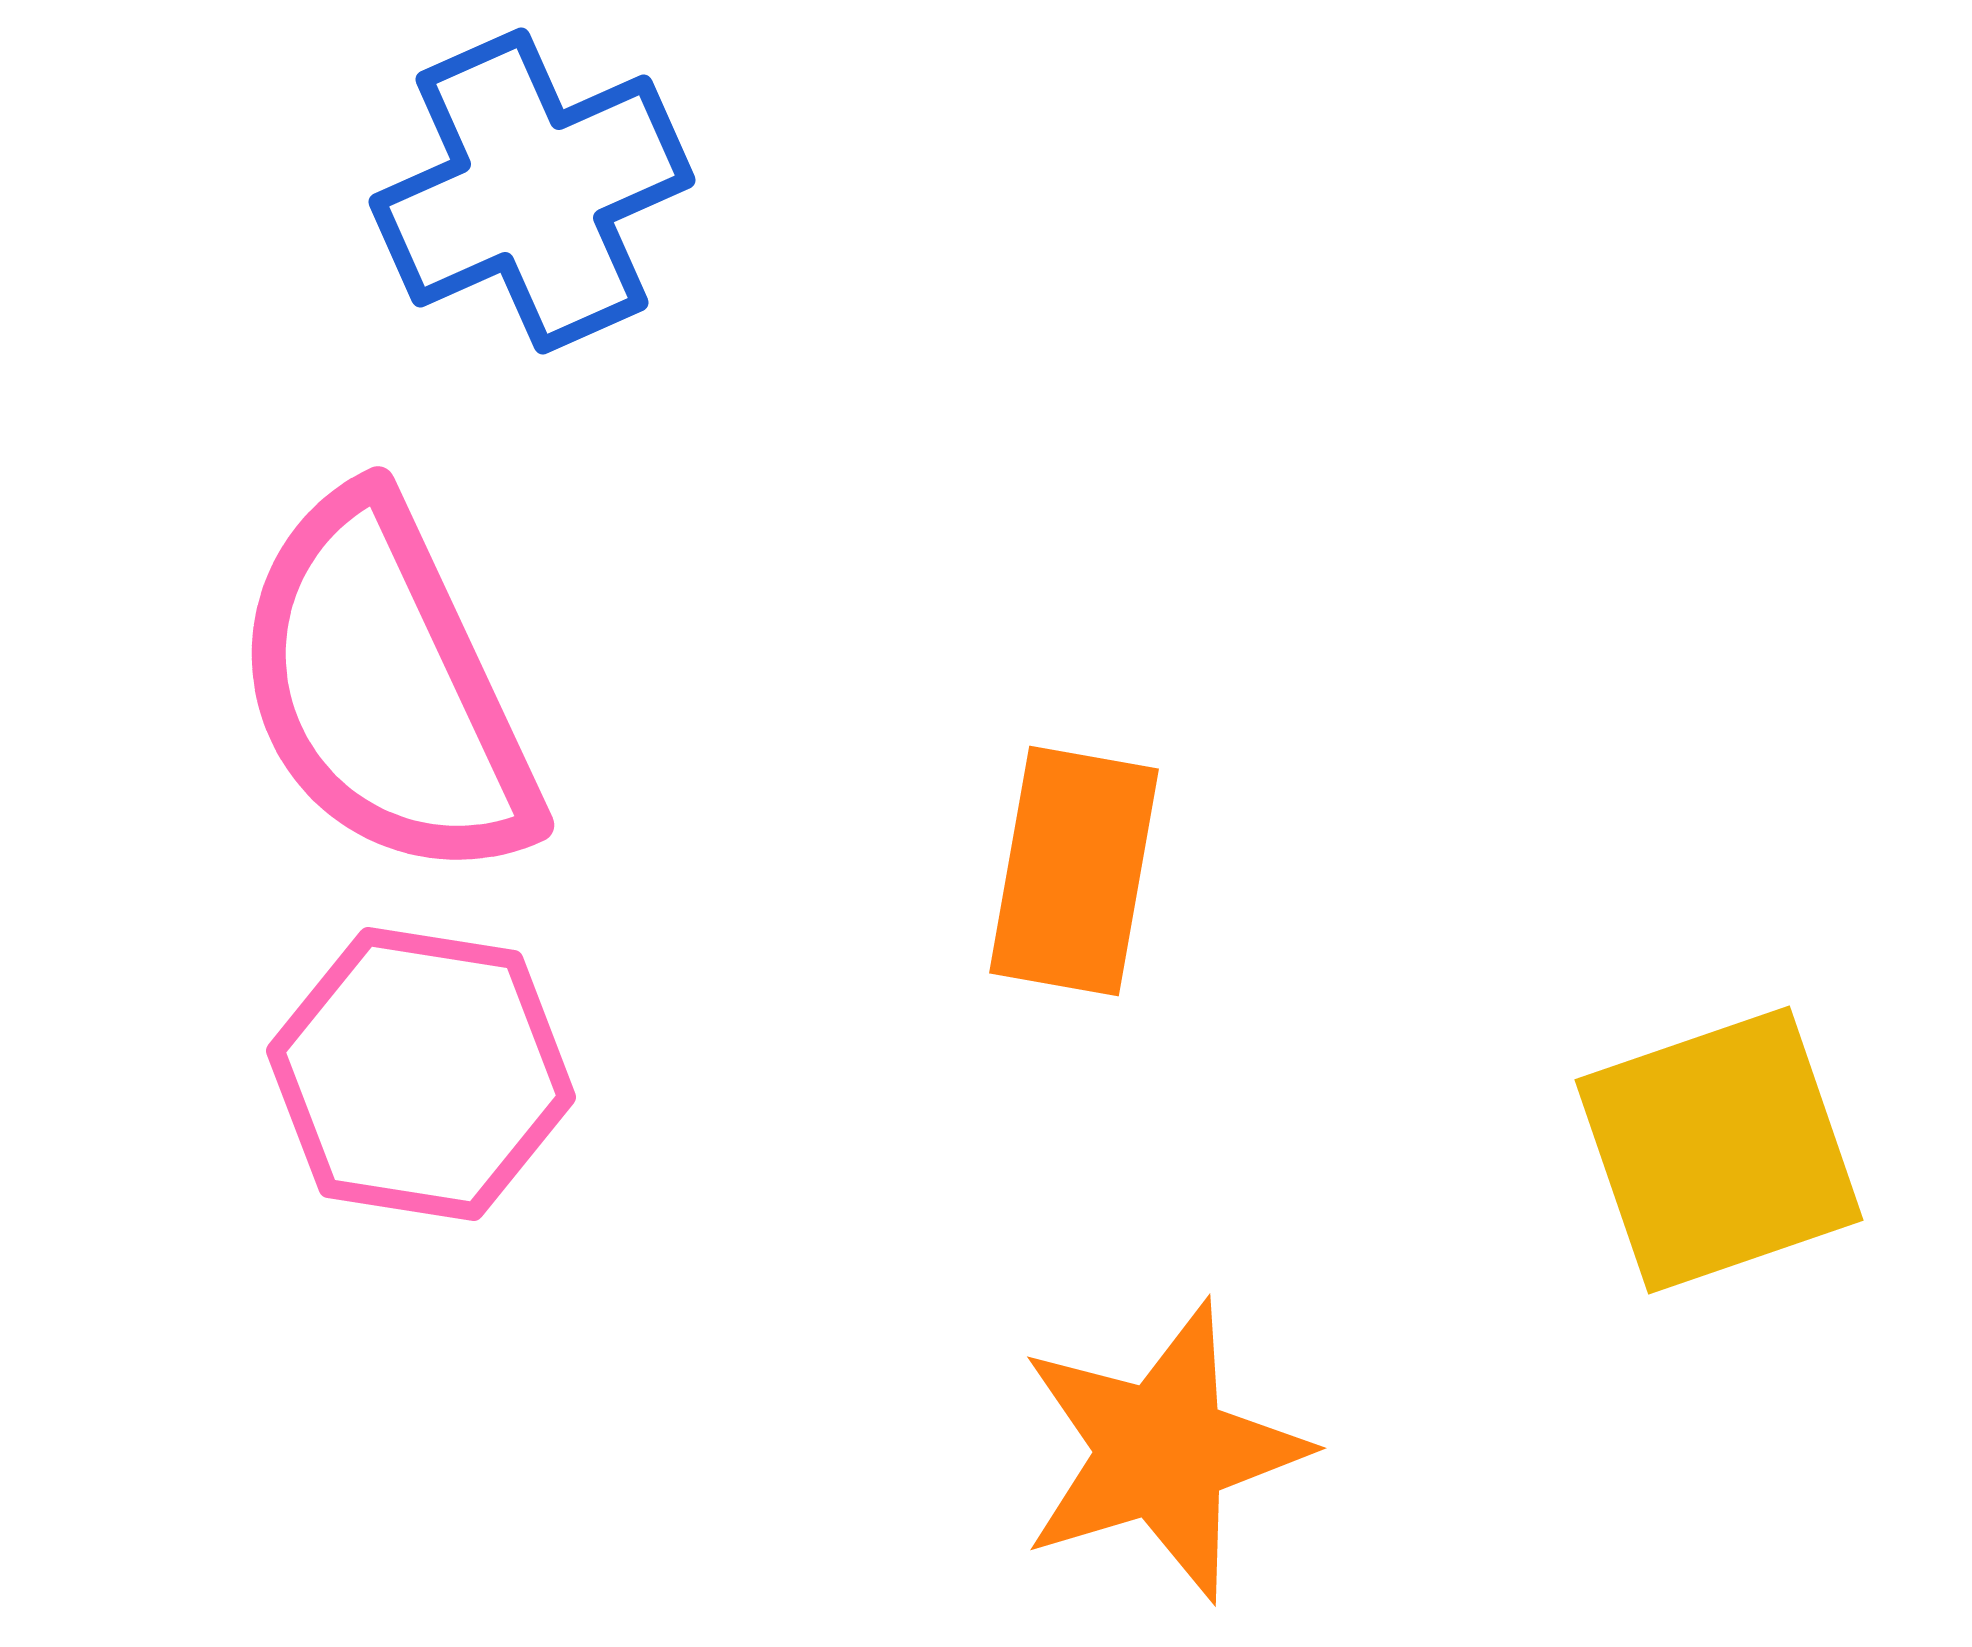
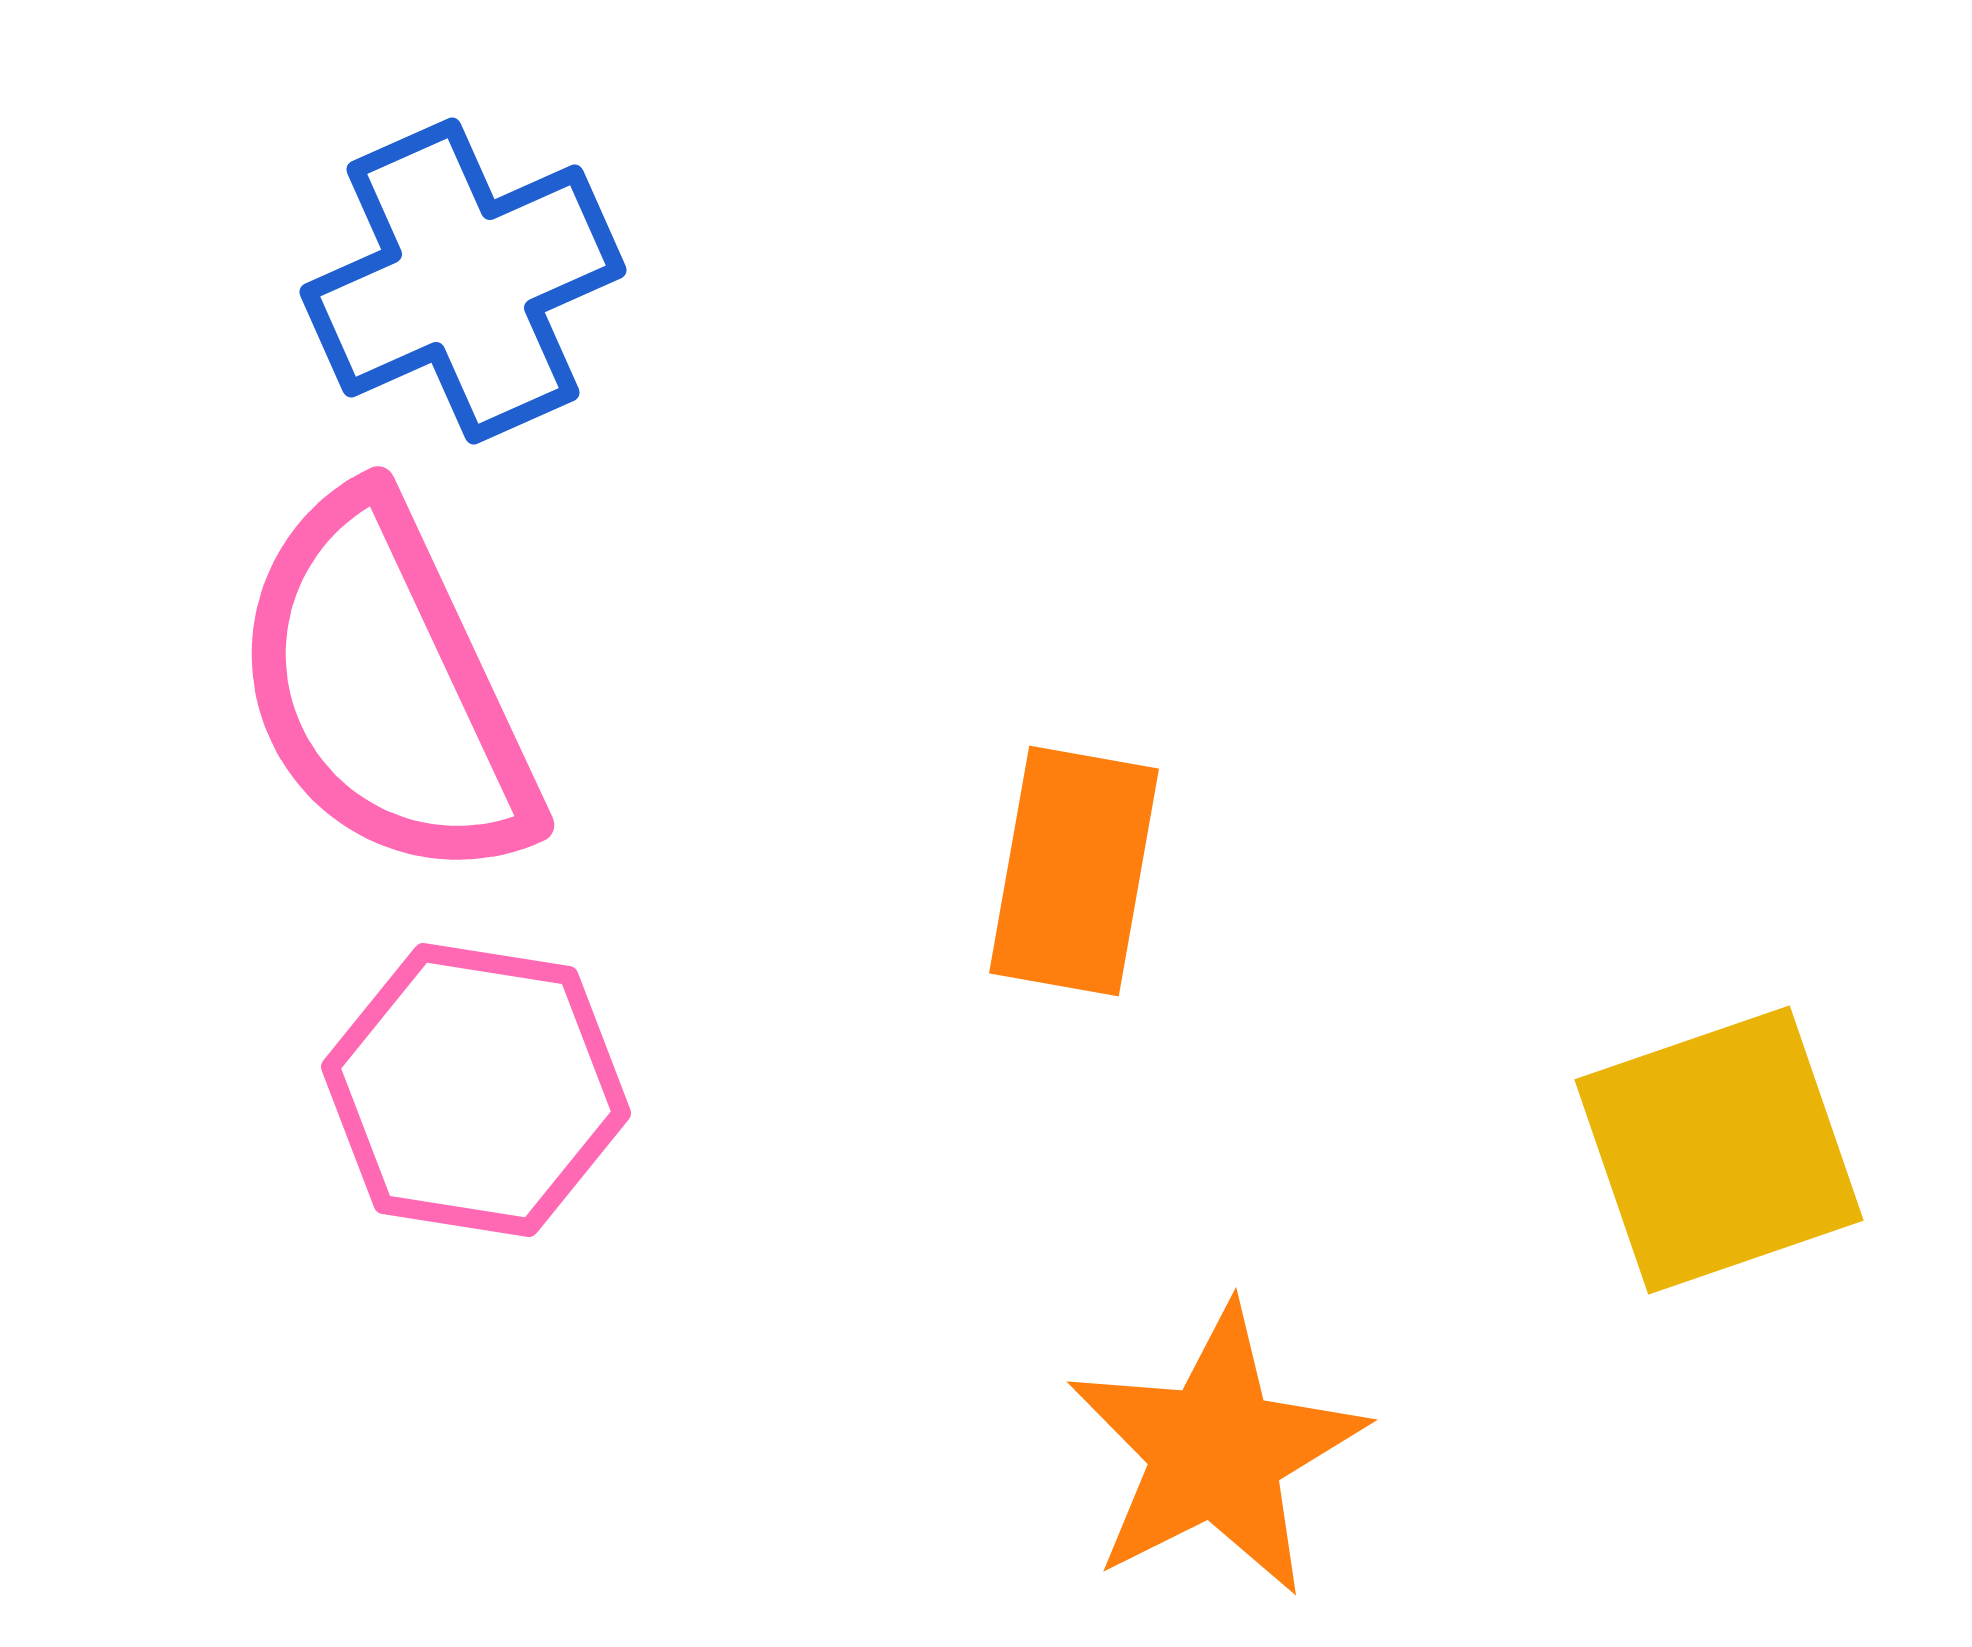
blue cross: moved 69 px left, 90 px down
pink hexagon: moved 55 px right, 16 px down
orange star: moved 54 px right; rotated 10 degrees counterclockwise
